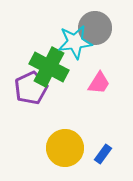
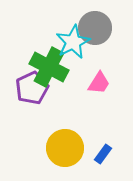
cyan star: moved 2 px left; rotated 20 degrees counterclockwise
purple pentagon: moved 1 px right
